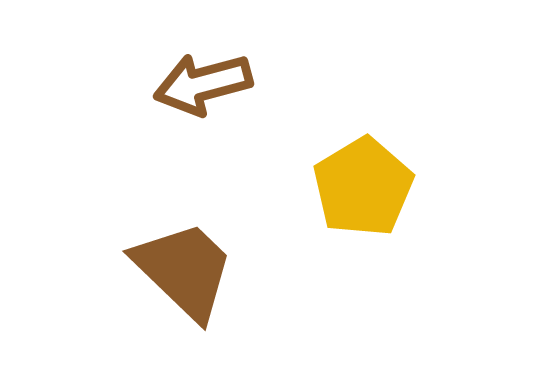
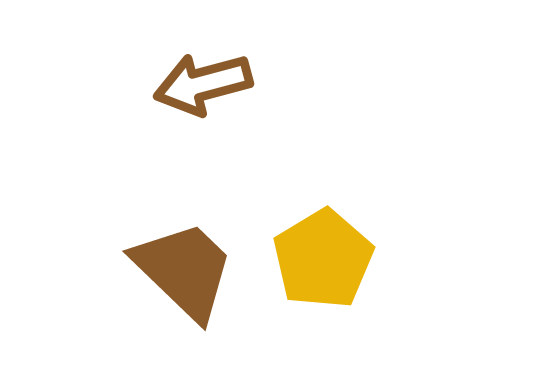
yellow pentagon: moved 40 px left, 72 px down
